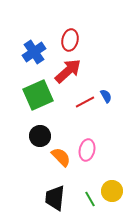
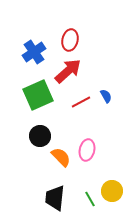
red line: moved 4 px left
